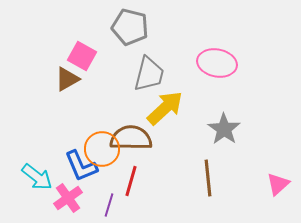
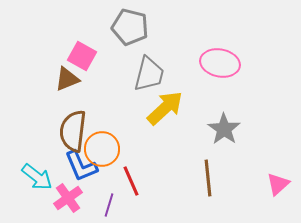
pink ellipse: moved 3 px right
brown triangle: rotated 8 degrees clockwise
brown semicircle: moved 58 px left, 7 px up; rotated 84 degrees counterclockwise
red line: rotated 40 degrees counterclockwise
